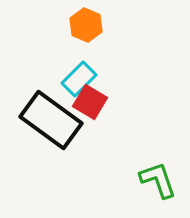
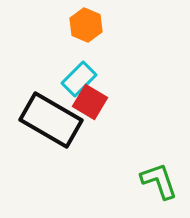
black rectangle: rotated 6 degrees counterclockwise
green L-shape: moved 1 px right, 1 px down
